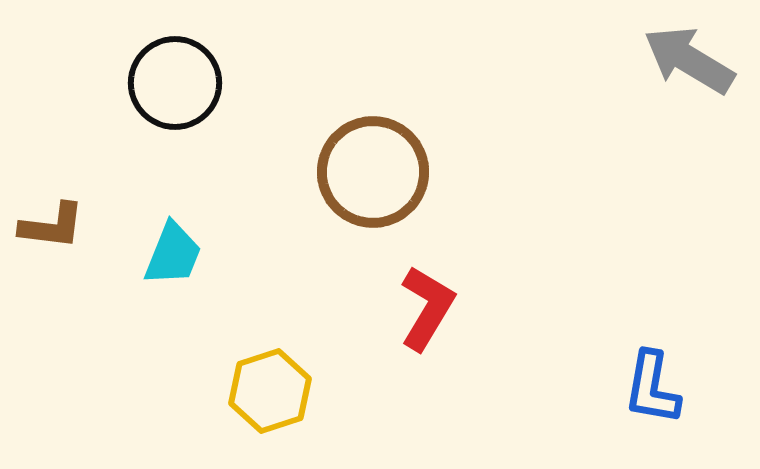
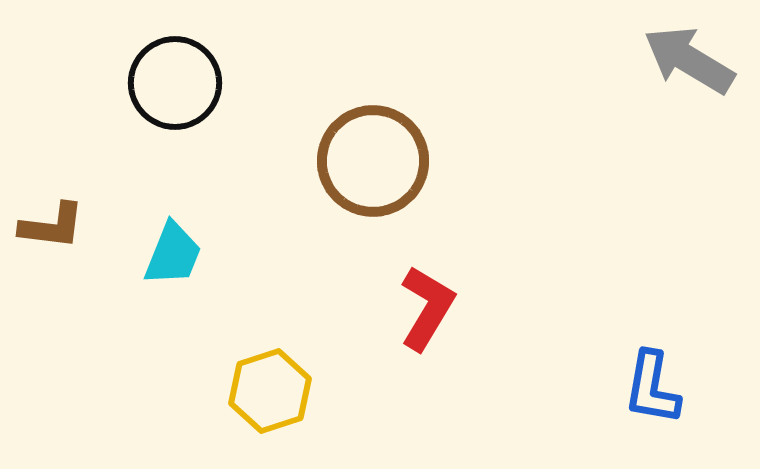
brown circle: moved 11 px up
